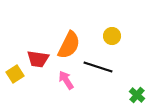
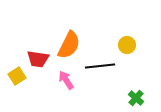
yellow circle: moved 15 px right, 9 px down
black line: moved 2 px right, 1 px up; rotated 24 degrees counterclockwise
yellow square: moved 2 px right, 2 px down
green cross: moved 1 px left, 3 px down
